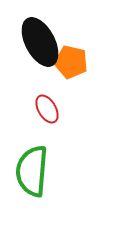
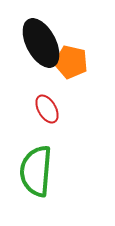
black ellipse: moved 1 px right, 1 px down
green semicircle: moved 4 px right
